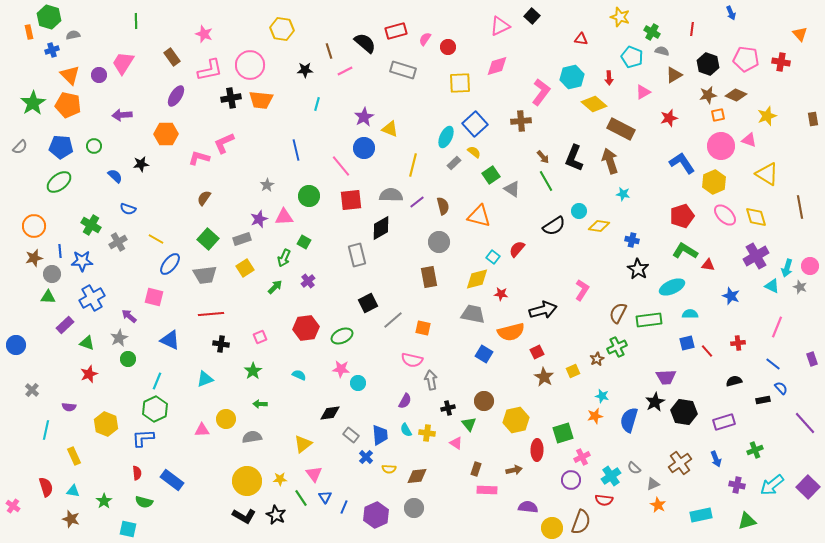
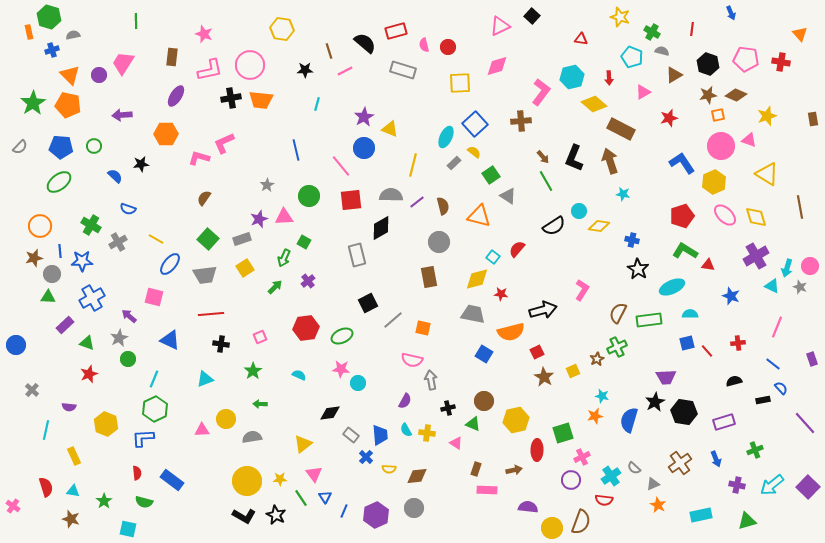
pink semicircle at (425, 39): moved 1 px left, 6 px down; rotated 48 degrees counterclockwise
brown rectangle at (172, 57): rotated 42 degrees clockwise
gray triangle at (512, 189): moved 4 px left, 7 px down
orange circle at (34, 226): moved 6 px right
cyan line at (157, 381): moved 3 px left, 2 px up
green triangle at (469, 424): moved 4 px right; rotated 28 degrees counterclockwise
blue line at (344, 507): moved 4 px down
